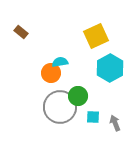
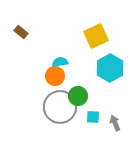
orange circle: moved 4 px right, 3 px down
